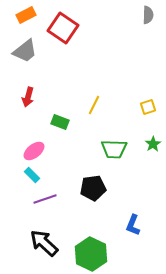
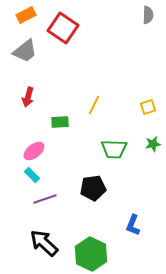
green rectangle: rotated 24 degrees counterclockwise
green star: rotated 21 degrees clockwise
